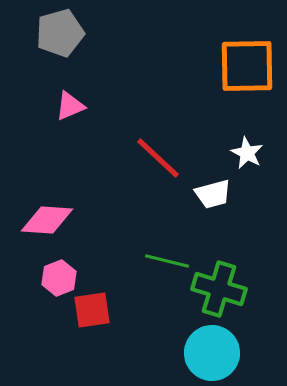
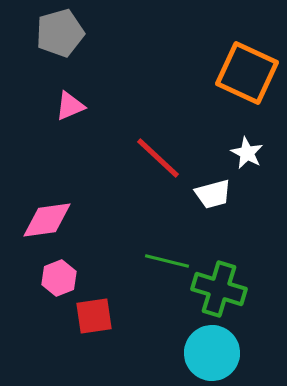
orange square: moved 7 px down; rotated 26 degrees clockwise
pink diamond: rotated 12 degrees counterclockwise
red square: moved 2 px right, 6 px down
